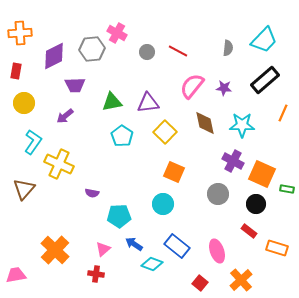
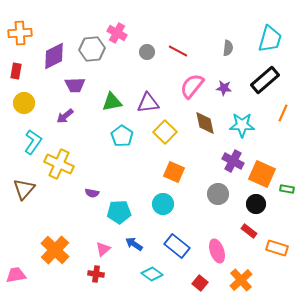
cyan trapezoid at (264, 40): moved 6 px right, 1 px up; rotated 28 degrees counterclockwise
cyan pentagon at (119, 216): moved 4 px up
cyan diamond at (152, 264): moved 10 px down; rotated 15 degrees clockwise
